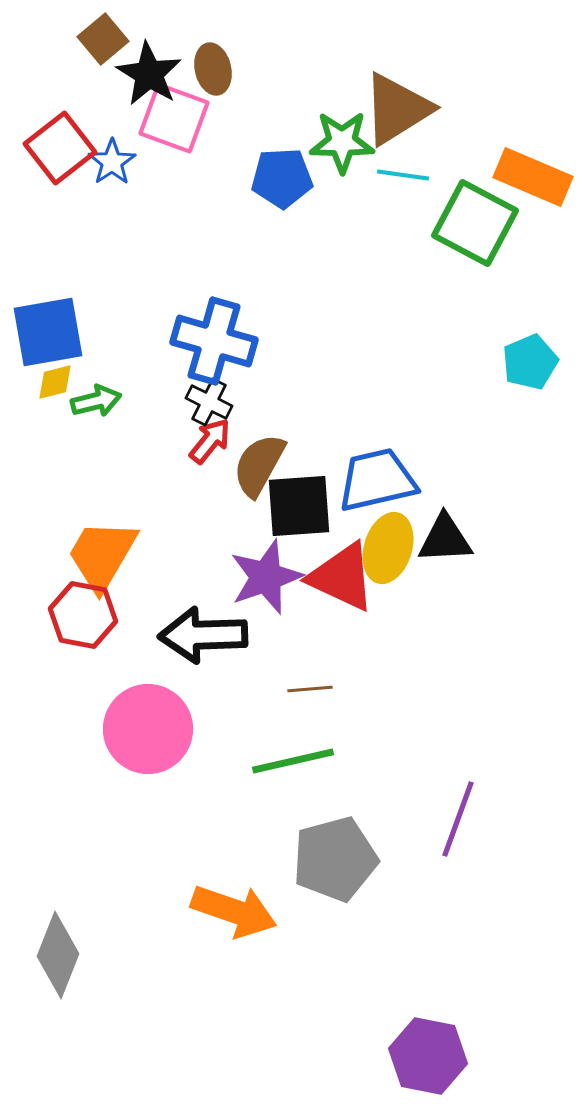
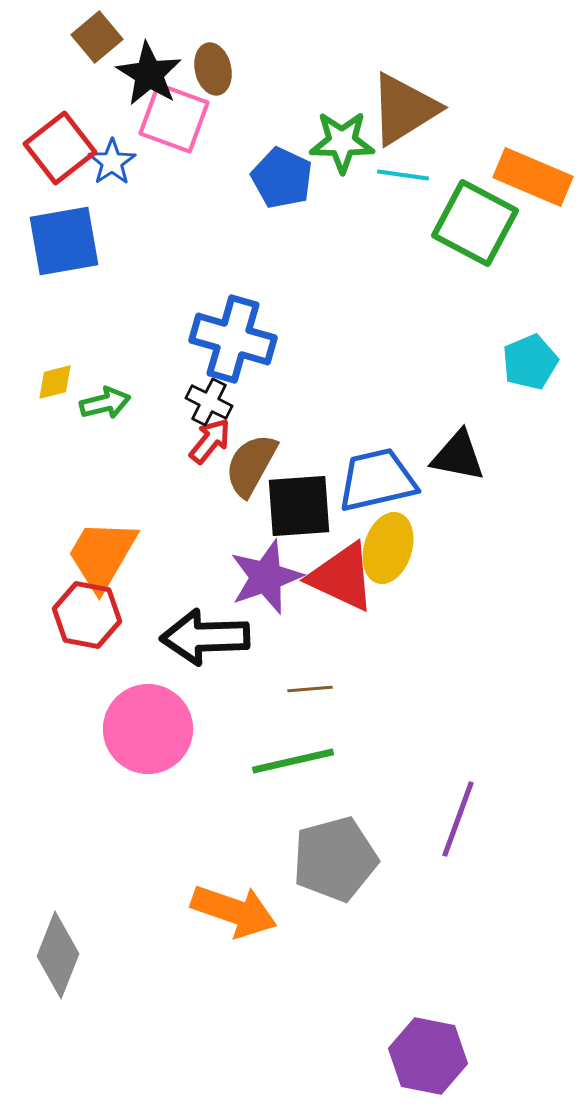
brown square: moved 6 px left, 2 px up
brown triangle: moved 7 px right
blue pentagon: rotated 28 degrees clockwise
blue square: moved 16 px right, 91 px up
blue cross: moved 19 px right, 2 px up
green arrow: moved 9 px right, 2 px down
brown semicircle: moved 8 px left
black triangle: moved 13 px right, 83 px up; rotated 14 degrees clockwise
red hexagon: moved 4 px right
black arrow: moved 2 px right, 2 px down
